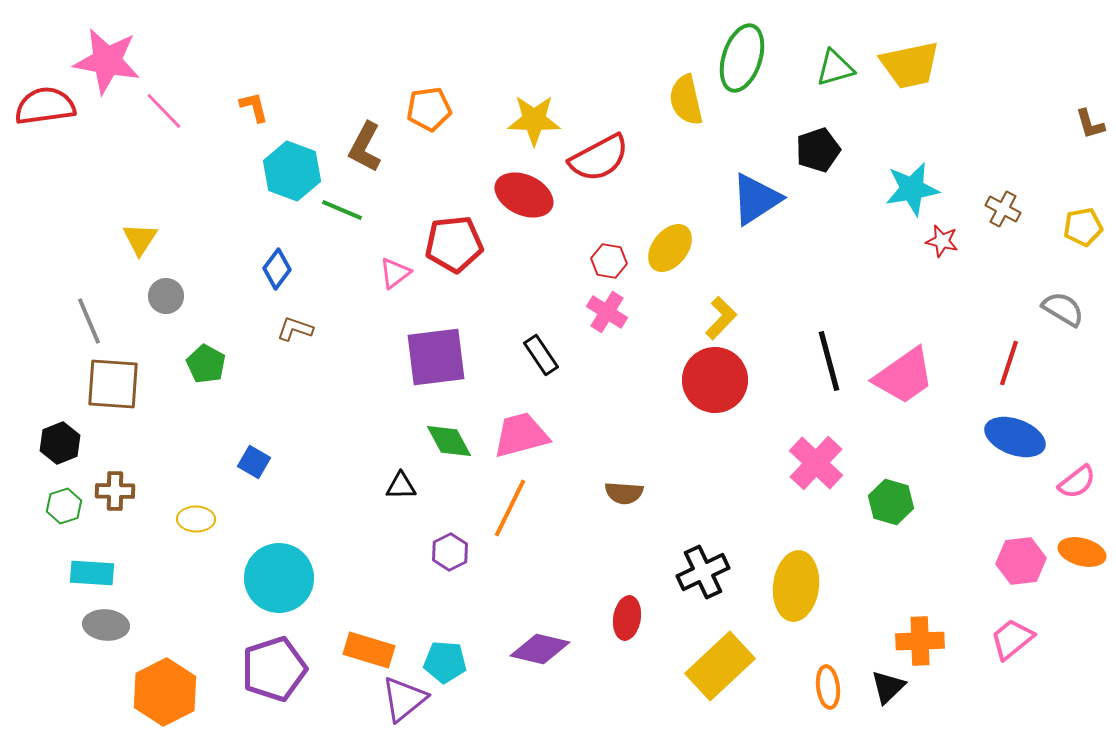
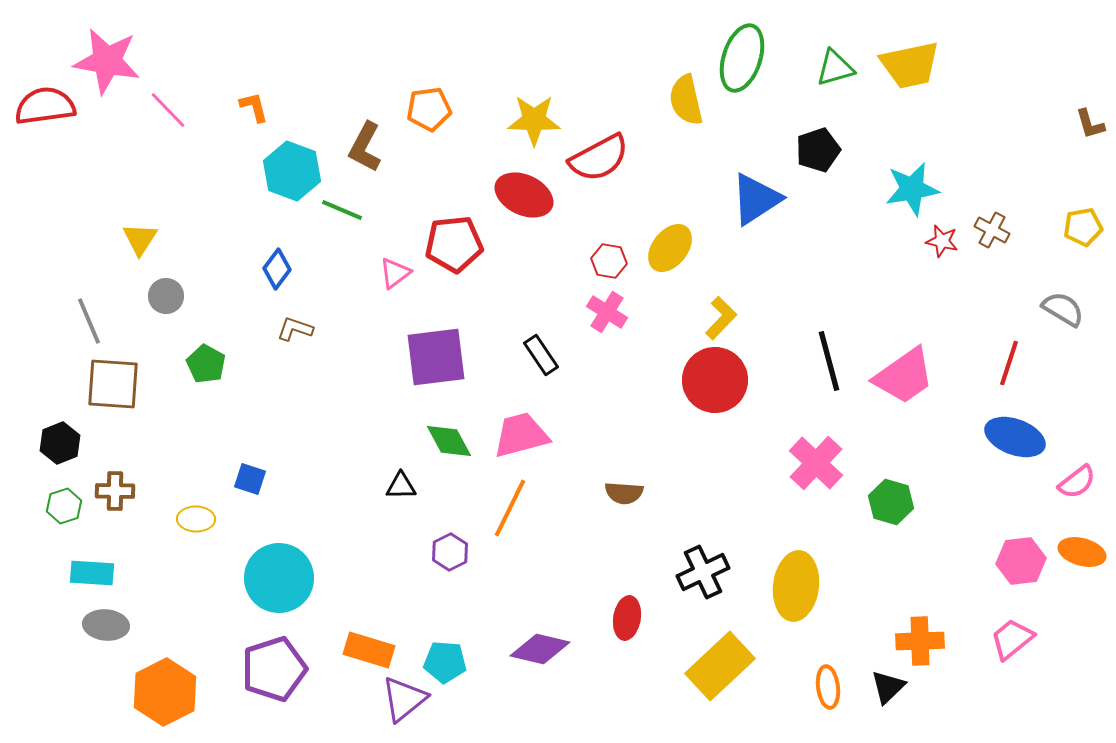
pink line at (164, 111): moved 4 px right, 1 px up
brown cross at (1003, 209): moved 11 px left, 21 px down
blue square at (254, 462): moved 4 px left, 17 px down; rotated 12 degrees counterclockwise
